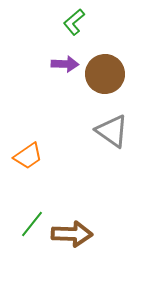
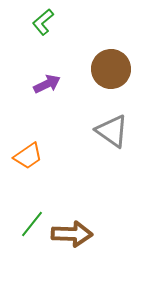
green L-shape: moved 31 px left
purple arrow: moved 18 px left, 20 px down; rotated 28 degrees counterclockwise
brown circle: moved 6 px right, 5 px up
